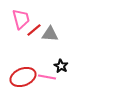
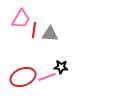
pink trapezoid: rotated 45 degrees clockwise
red line: rotated 42 degrees counterclockwise
black star: moved 1 px down; rotated 24 degrees counterclockwise
pink line: rotated 30 degrees counterclockwise
